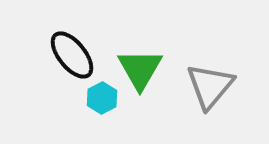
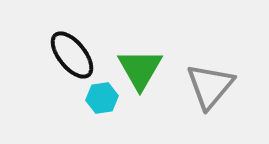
cyan hexagon: rotated 20 degrees clockwise
